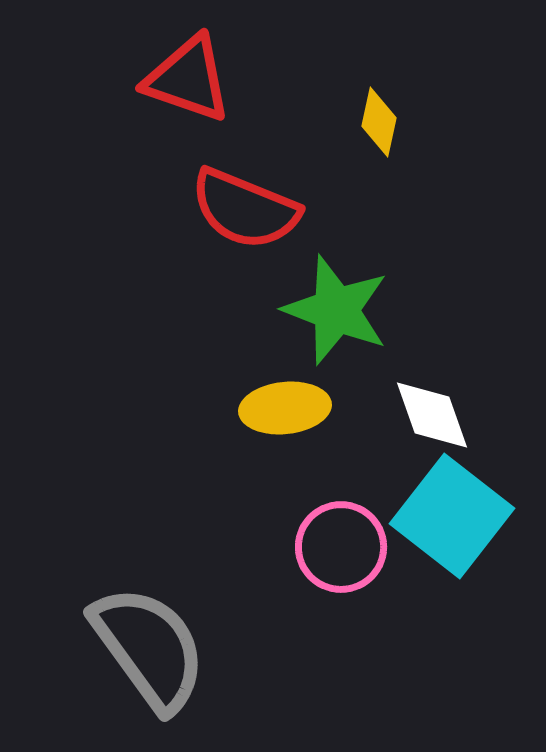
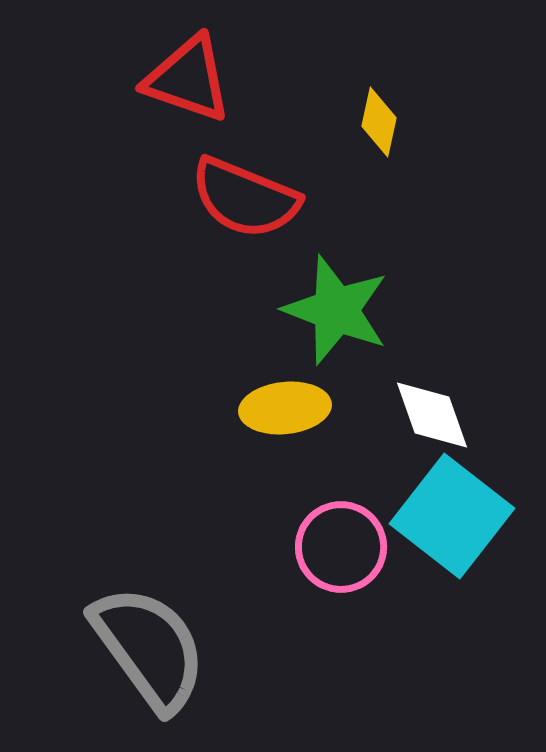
red semicircle: moved 11 px up
